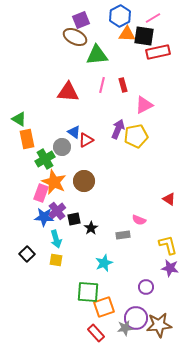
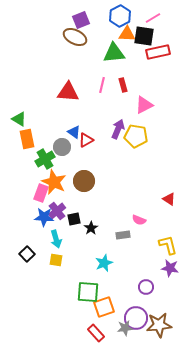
green triangle at (97, 55): moved 17 px right, 2 px up
yellow pentagon at (136, 136): rotated 20 degrees clockwise
